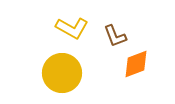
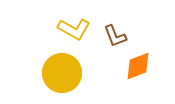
yellow L-shape: moved 2 px right, 1 px down
orange diamond: moved 2 px right, 2 px down
